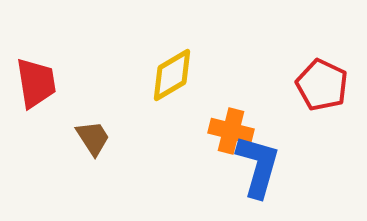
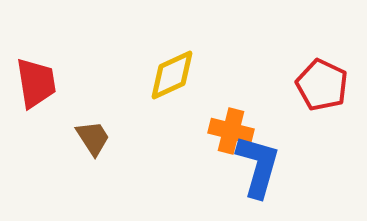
yellow diamond: rotated 6 degrees clockwise
